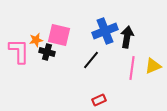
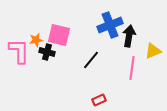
blue cross: moved 5 px right, 6 px up
black arrow: moved 2 px right, 1 px up
yellow triangle: moved 15 px up
